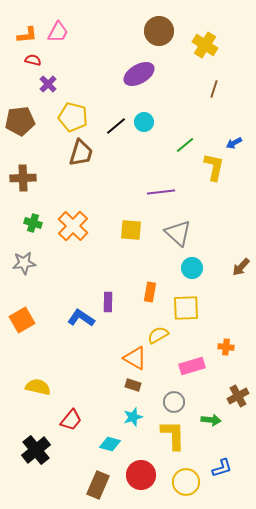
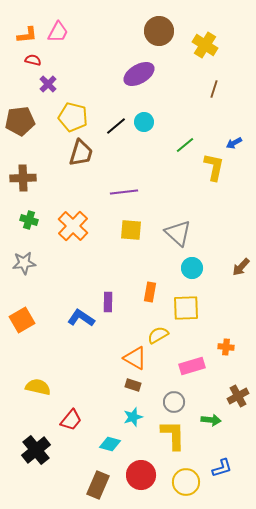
purple line at (161, 192): moved 37 px left
green cross at (33, 223): moved 4 px left, 3 px up
